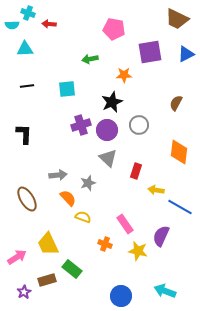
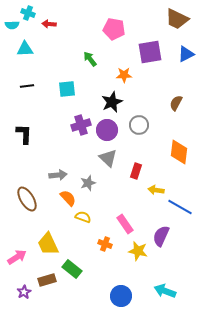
green arrow: rotated 63 degrees clockwise
